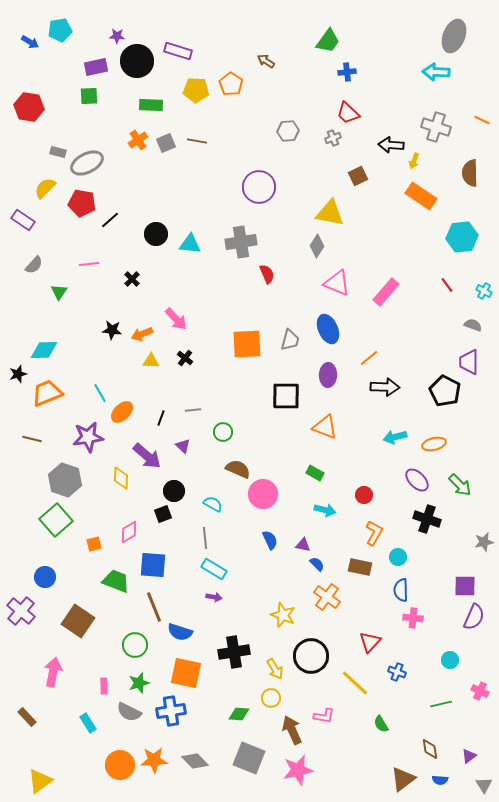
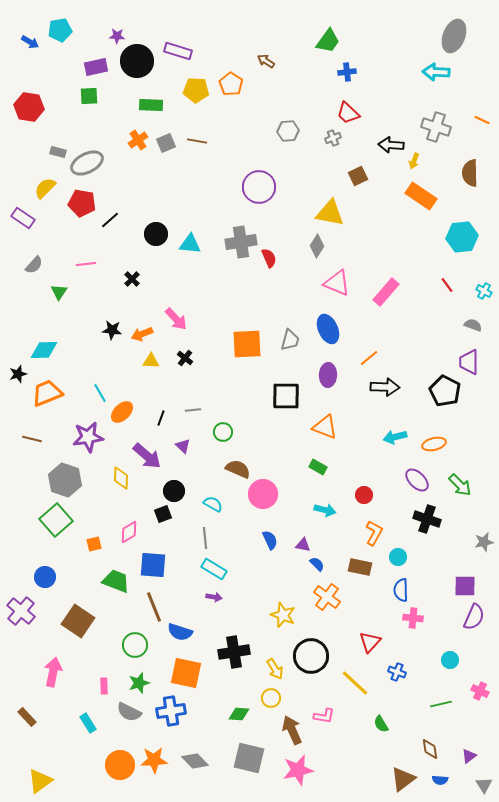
purple rectangle at (23, 220): moved 2 px up
pink line at (89, 264): moved 3 px left
red semicircle at (267, 274): moved 2 px right, 16 px up
green rectangle at (315, 473): moved 3 px right, 6 px up
gray square at (249, 758): rotated 8 degrees counterclockwise
